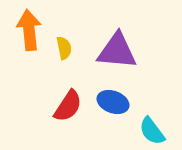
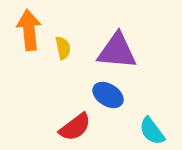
yellow semicircle: moved 1 px left
blue ellipse: moved 5 px left, 7 px up; rotated 12 degrees clockwise
red semicircle: moved 7 px right, 21 px down; rotated 20 degrees clockwise
